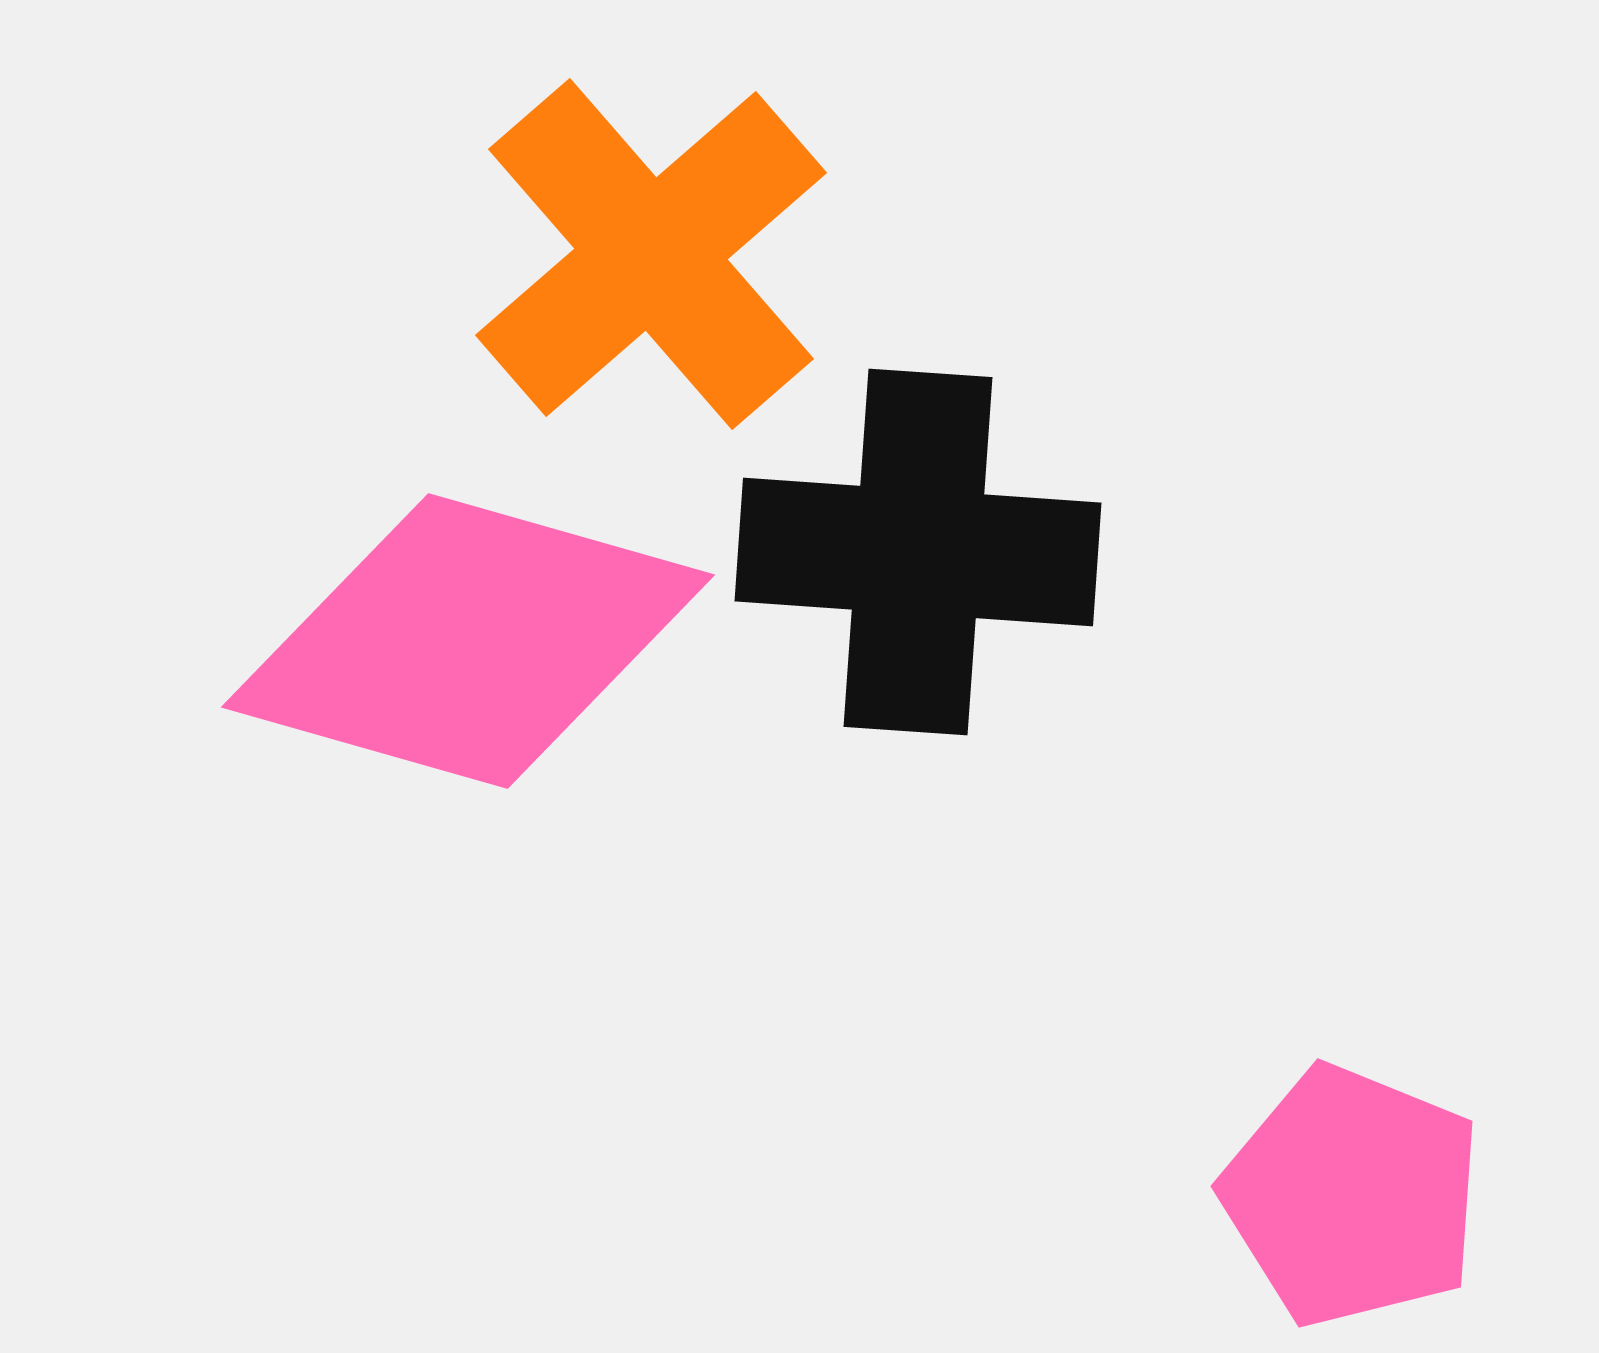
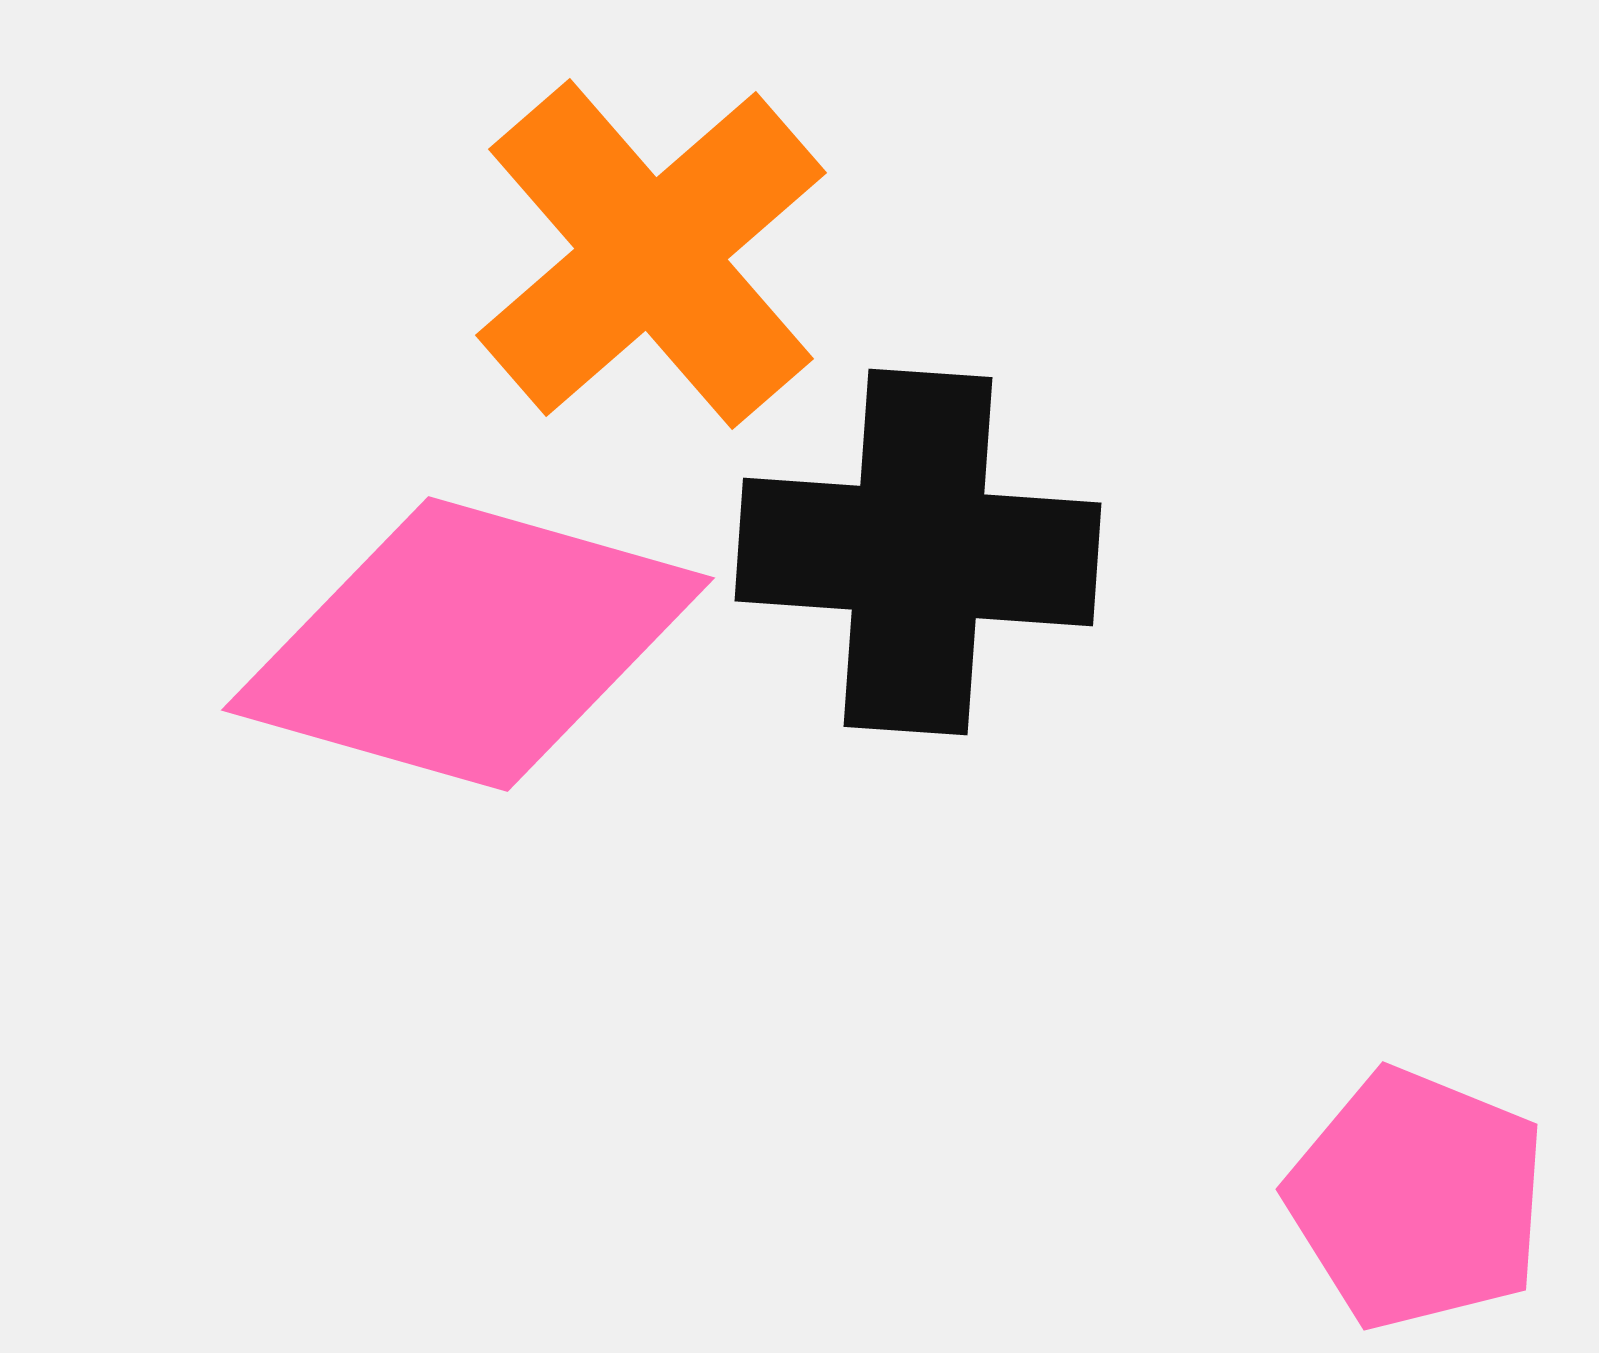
pink diamond: moved 3 px down
pink pentagon: moved 65 px right, 3 px down
